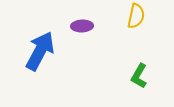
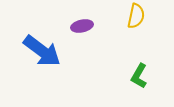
purple ellipse: rotated 10 degrees counterclockwise
blue arrow: moved 2 px right; rotated 99 degrees clockwise
